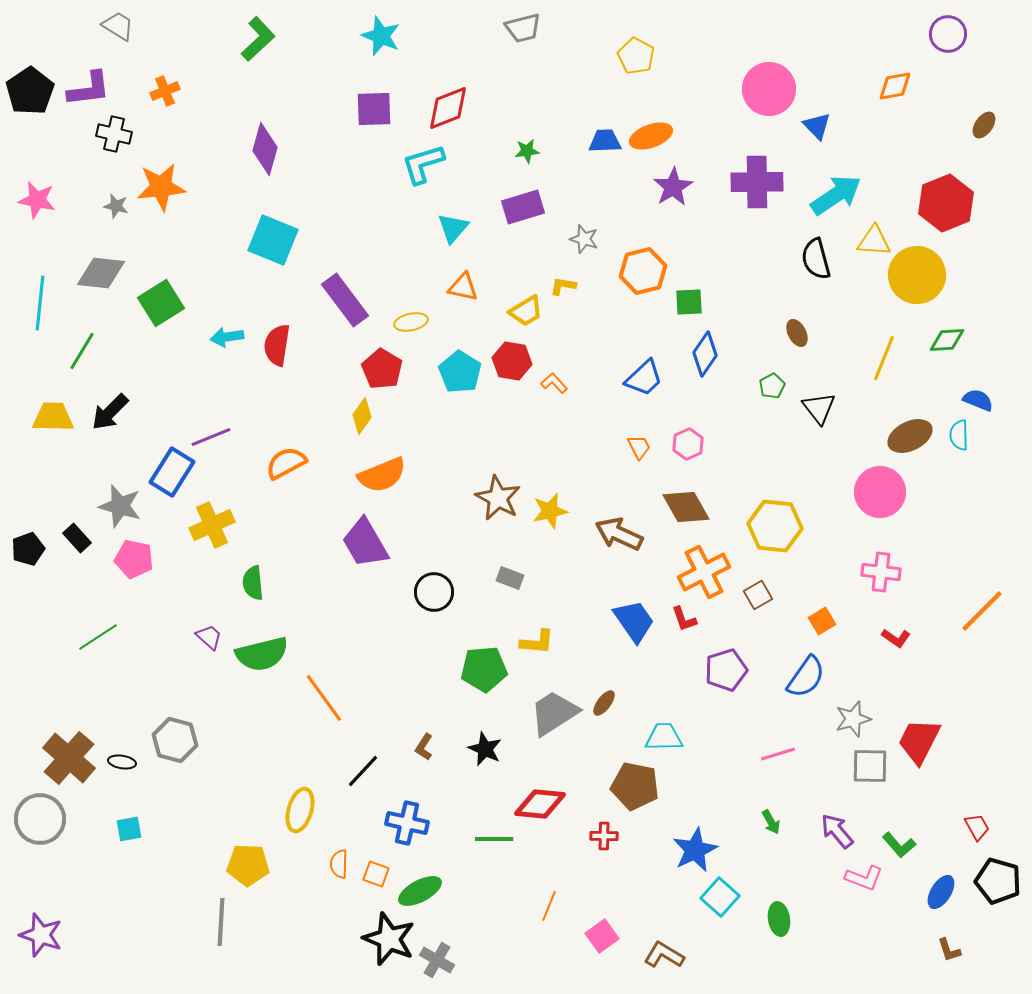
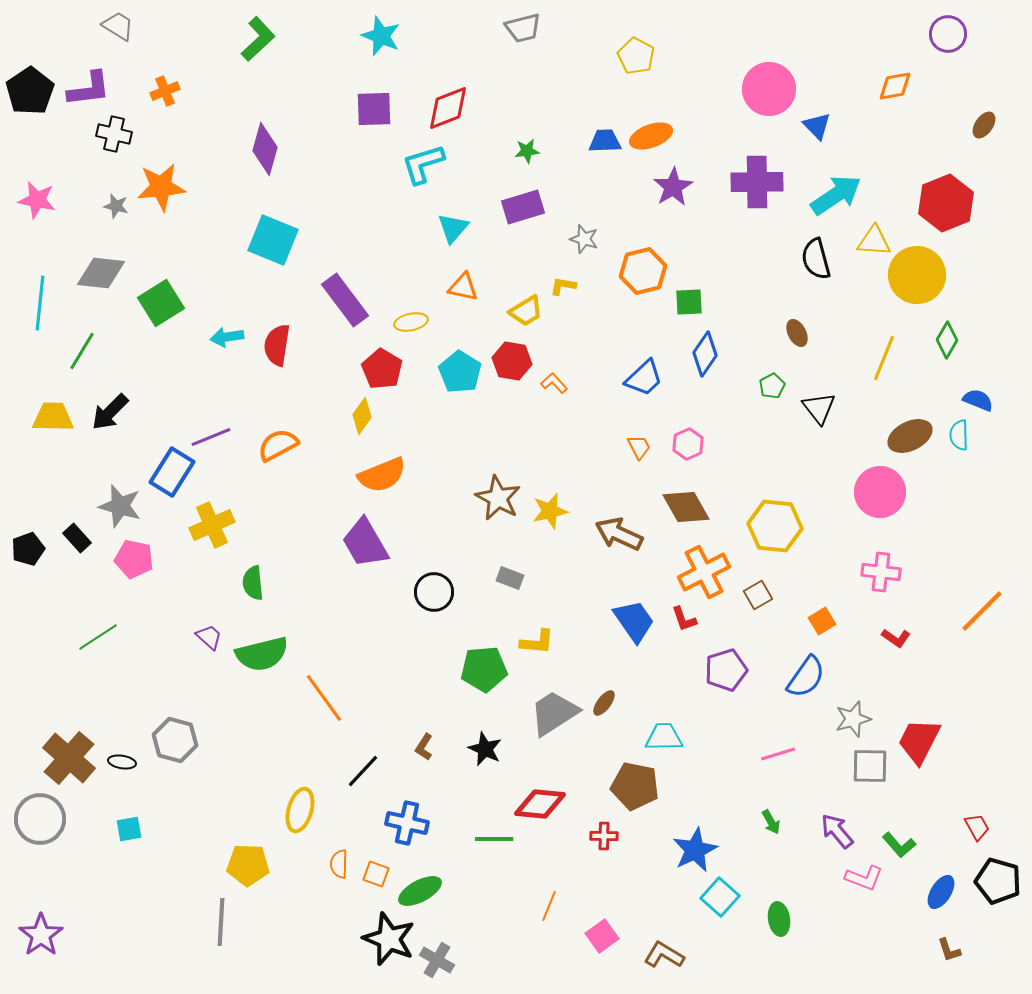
green diamond at (947, 340): rotated 57 degrees counterclockwise
orange semicircle at (286, 463): moved 8 px left, 18 px up
purple star at (41, 935): rotated 18 degrees clockwise
